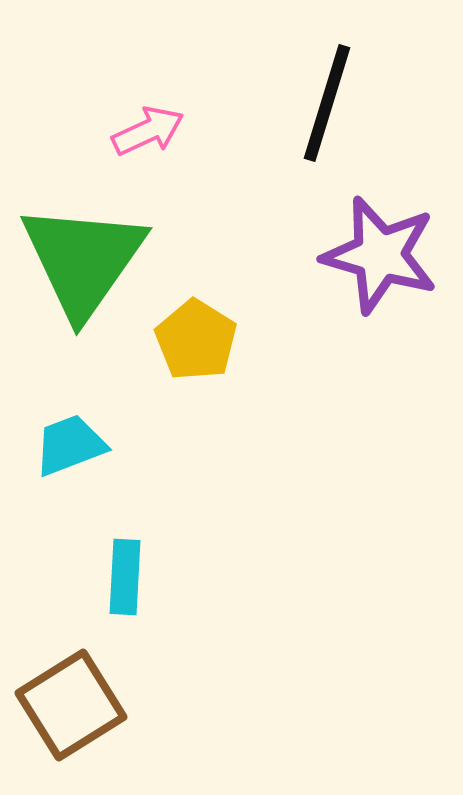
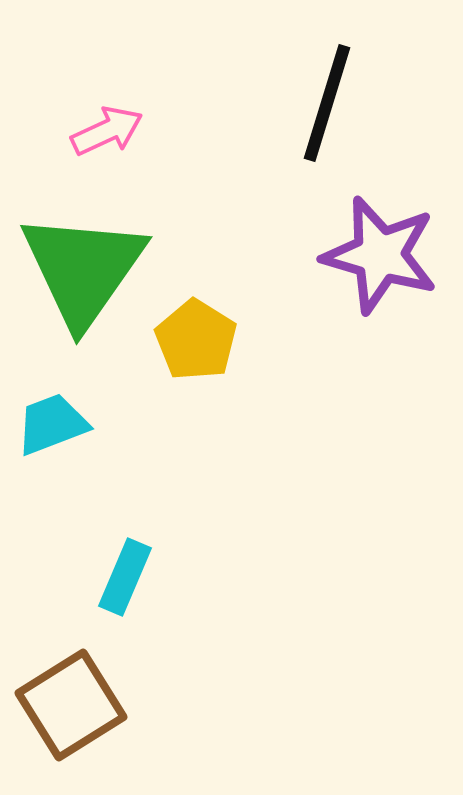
pink arrow: moved 41 px left
green triangle: moved 9 px down
cyan trapezoid: moved 18 px left, 21 px up
cyan rectangle: rotated 20 degrees clockwise
